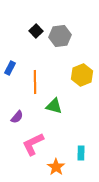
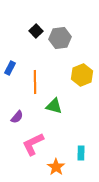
gray hexagon: moved 2 px down
